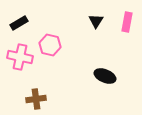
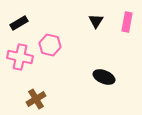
black ellipse: moved 1 px left, 1 px down
brown cross: rotated 24 degrees counterclockwise
